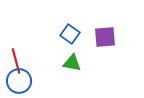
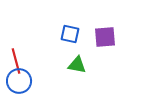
blue square: rotated 24 degrees counterclockwise
green triangle: moved 5 px right, 2 px down
